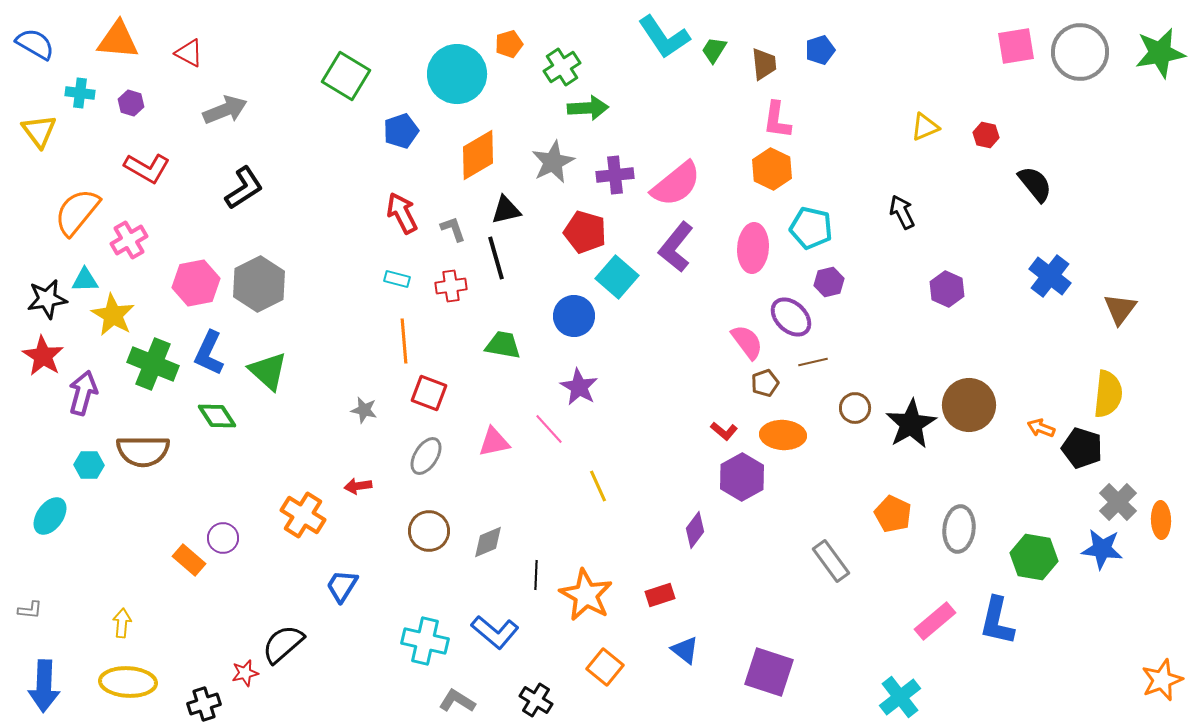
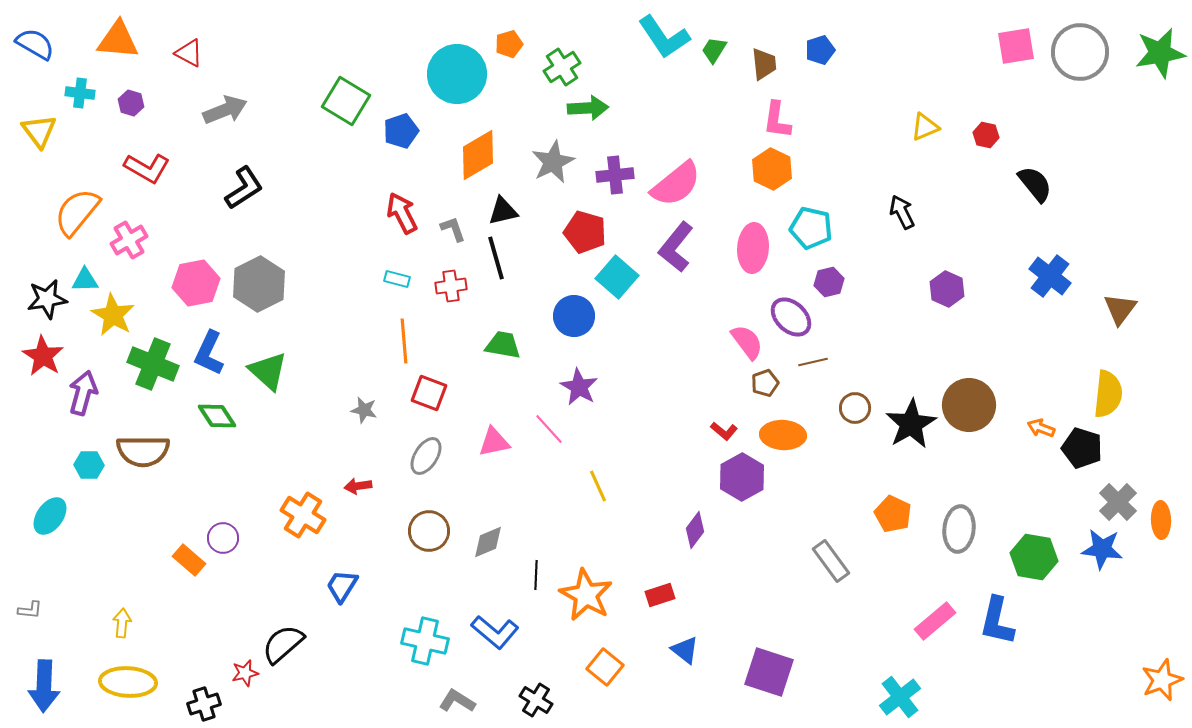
green square at (346, 76): moved 25 px down
black triangle at (506, 210): moved 3 px left, 1 px down
